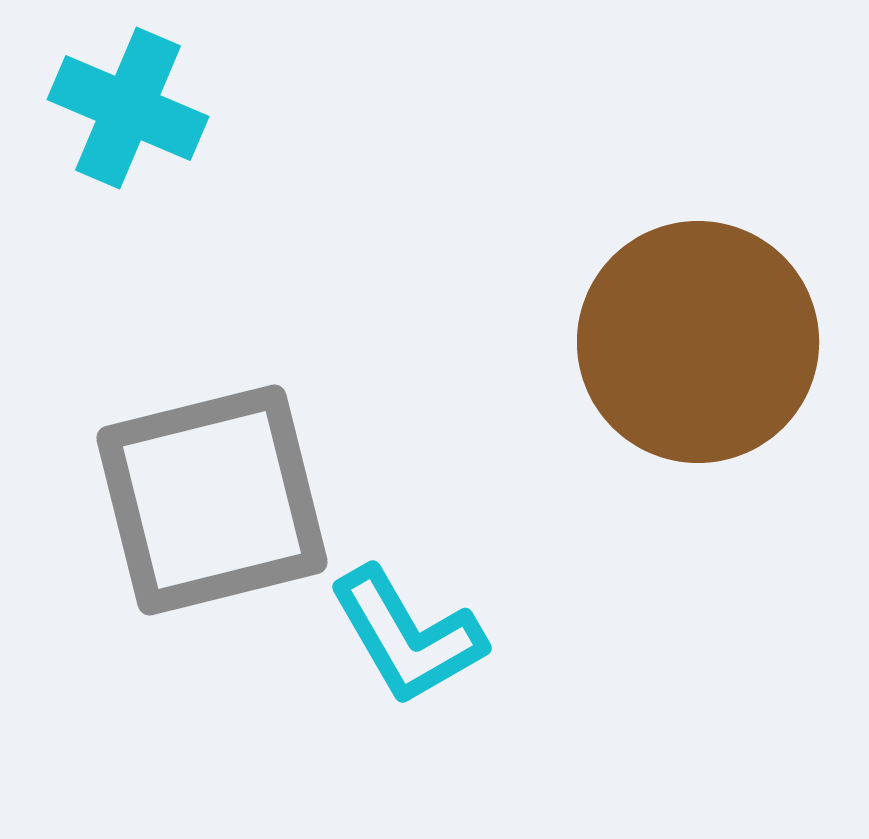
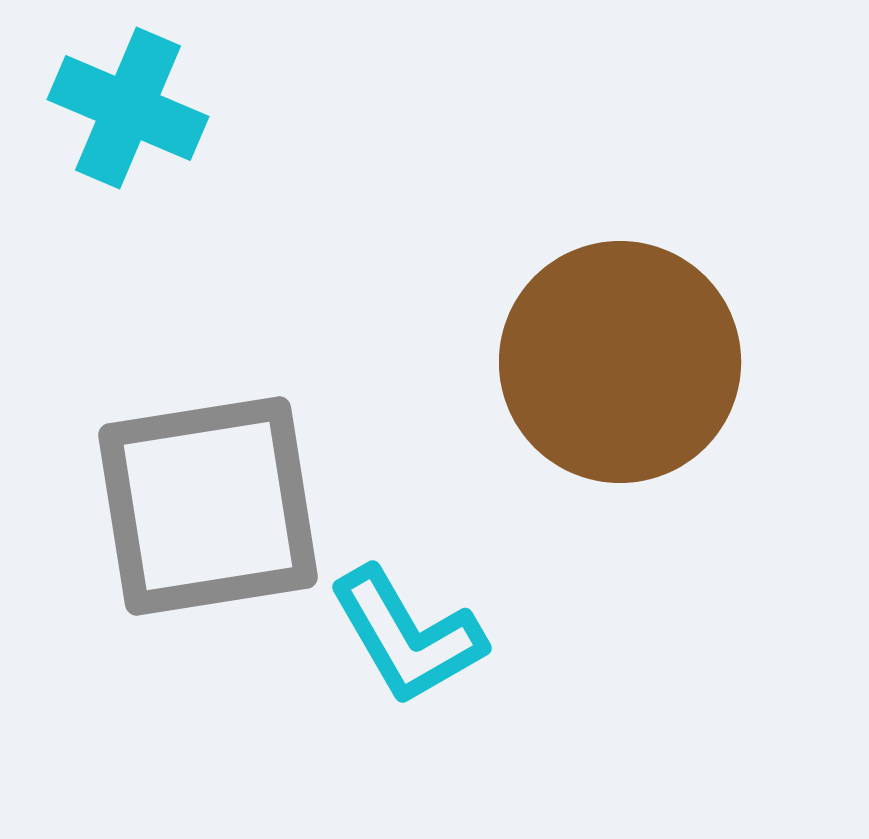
brown circle: moved 78 px left, 20 px down
gray square: moved 4 px left, 6 px down; rotated 5 degrees clockwise
